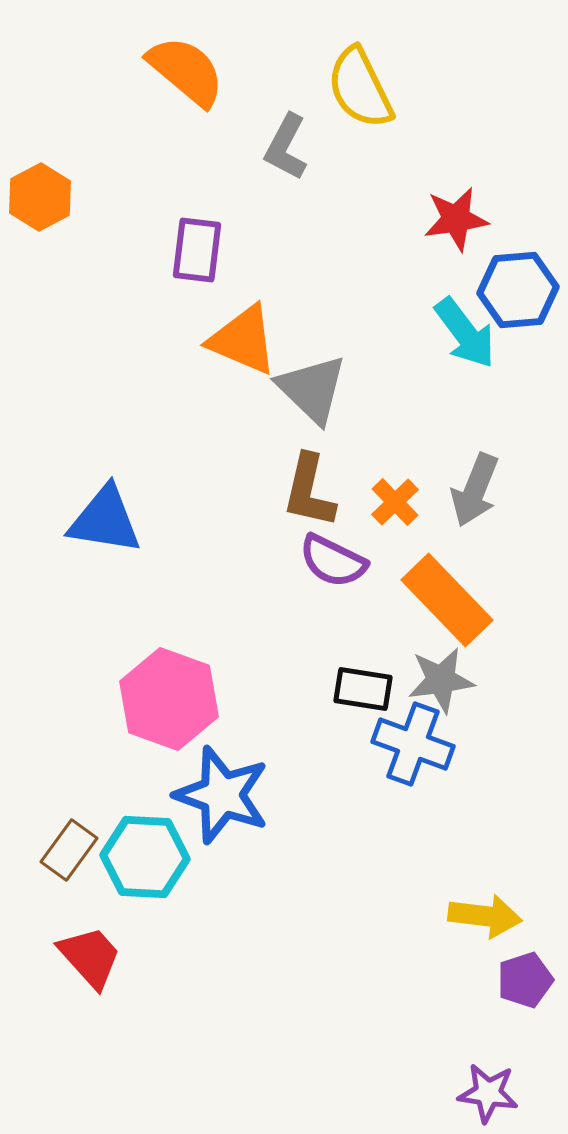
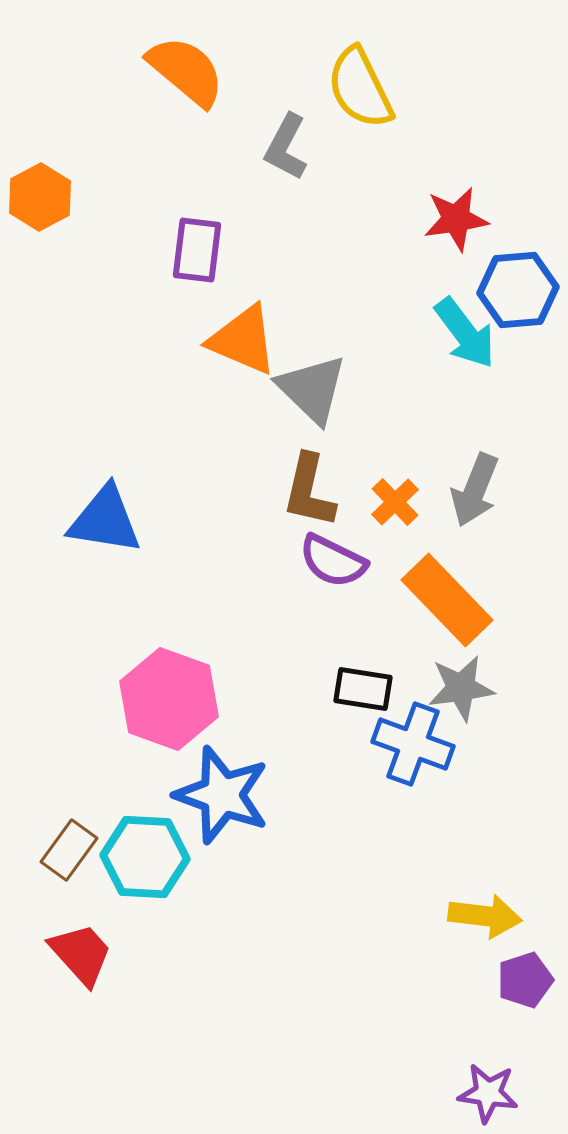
gray star: moved 20 px right, 8 px down
red trapezoid: moved 9 px left, 3 px up
